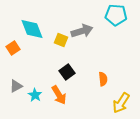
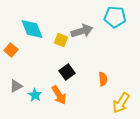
cyan pentagon: moved 1 px left, 2 px down
orange square: moved 2 px left, 2 px down; rotated 16 degrees counterclockwise
